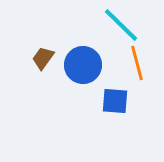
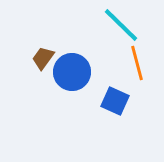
blue circle: moved 11 px left, 7 px down
blue square: rotated 20 degrees clockwise
